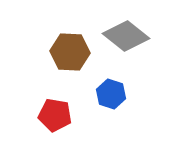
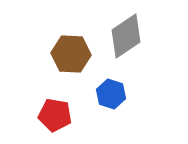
gray diamond: rotated 72 degrees counterclockwise
brown hexagon: moved 1 px right, 2 px down
